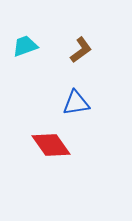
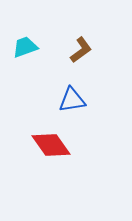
cyan trapezoid: moved 1 px down
blue triangle: moved 4 px left, 3 px up
